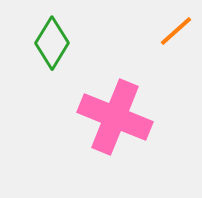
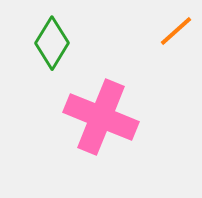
pink cross: moved 14 px left
